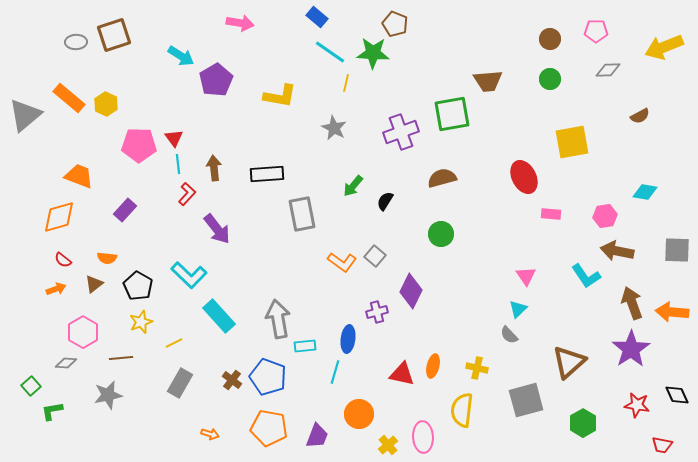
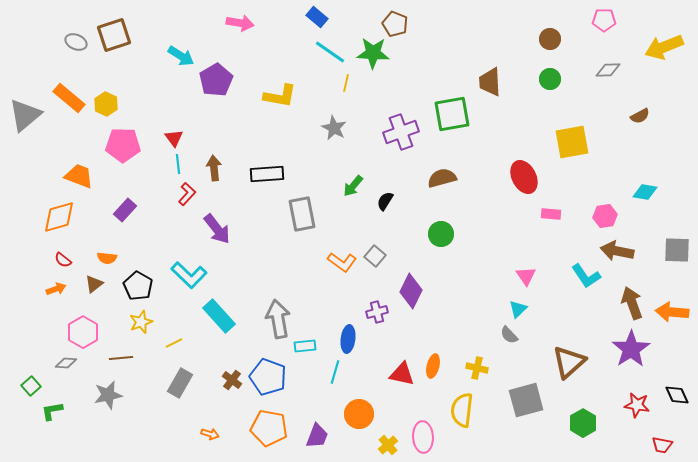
pink pentagon at (596, 31): moved 8 px right, 11 px up
gray ellipse at (76, 42): rotated 25 degrees clockwise
brown trapezoid at (488, 81): moved 2 px right, 1 px down; rotated 92 degrees clockwise
pink pentagon at (139, 145): moved 16 px left
